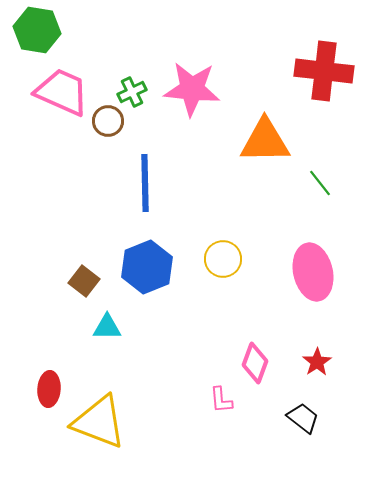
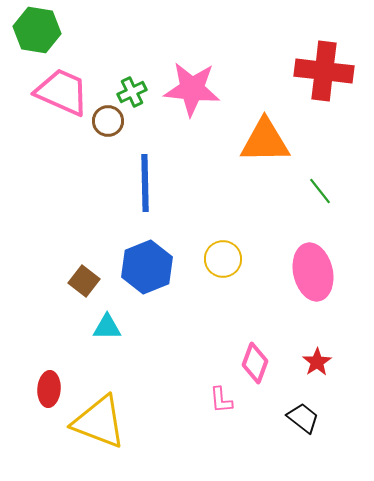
green line: moved 8 px down
